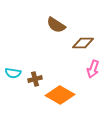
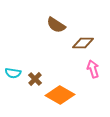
pink arrow: rotated 144 degrees clockwise
brown cross: rotated 32 degrees counterclockwise
